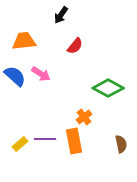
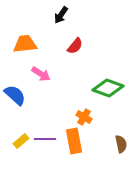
orange trapezoid: moved 1 px right, 3 px down
blue semicircle: moved 19 px down
green diamond: rotated 8 degrees counterclockwise
orange cross: rotated 21 degrees counterclockwise
yellow rectangle: moved 1 px right, 3 px up
